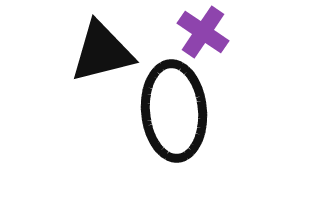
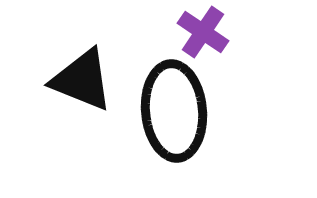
black triangle: moved 20 px left, 28 px down; rotated 36 degrees clockwise
